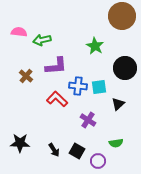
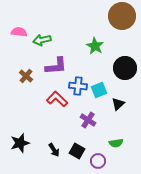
cyan square: moved 3 px down; rotated 14 degrees counterclockwise
black star: rotated 18 degrees counterclockwise
